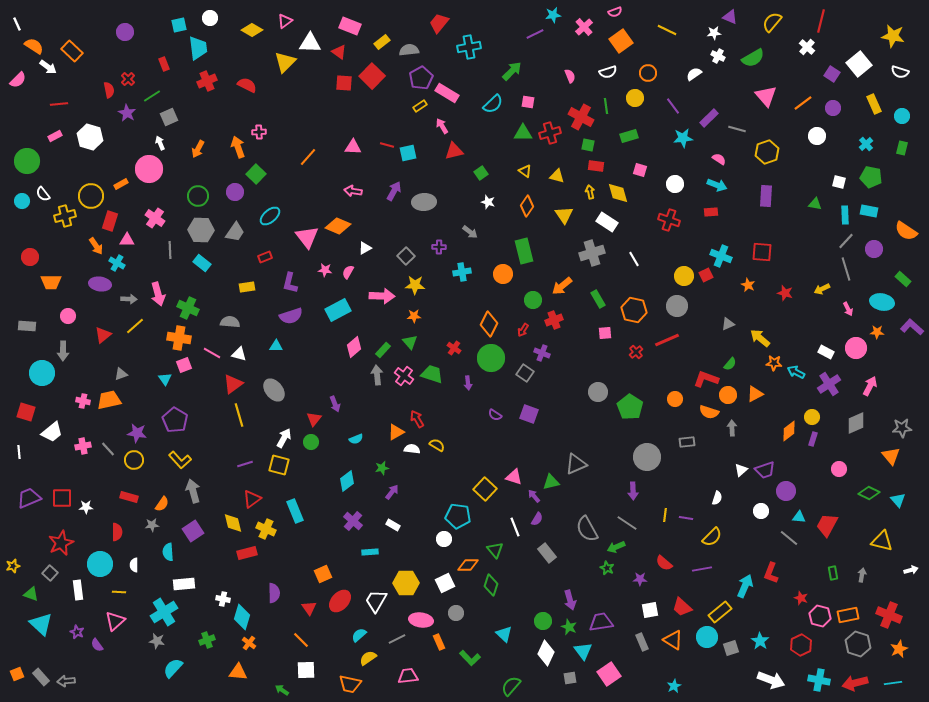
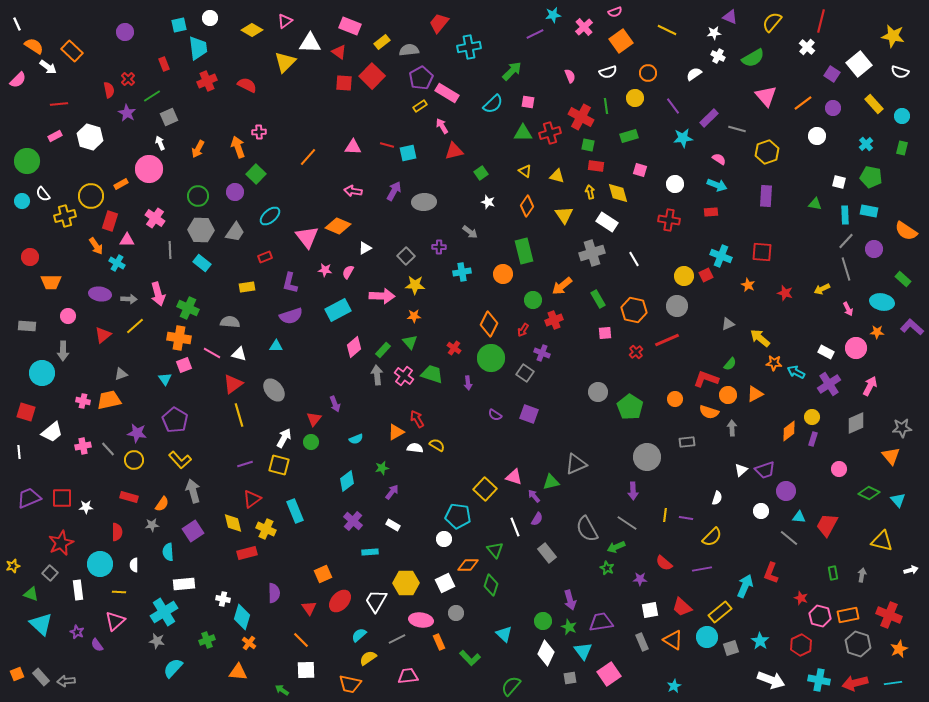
yellow rectangle at (874, 104): rotated 18 degrees counterclockwise
red cross at (669, 220): rotated 10 degrees counterclockwise
purple ellipse at (100, 284): moved 10 px down
white semicircle at (412, 449): moved 3 px right, 1 px up
